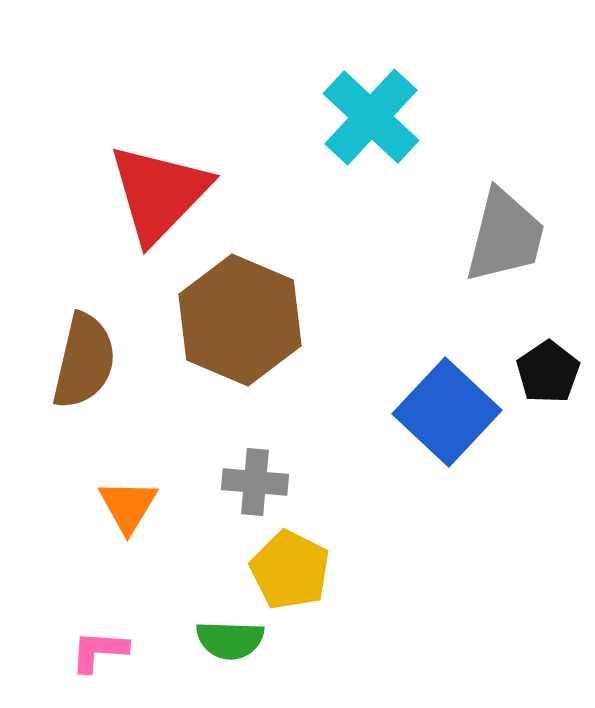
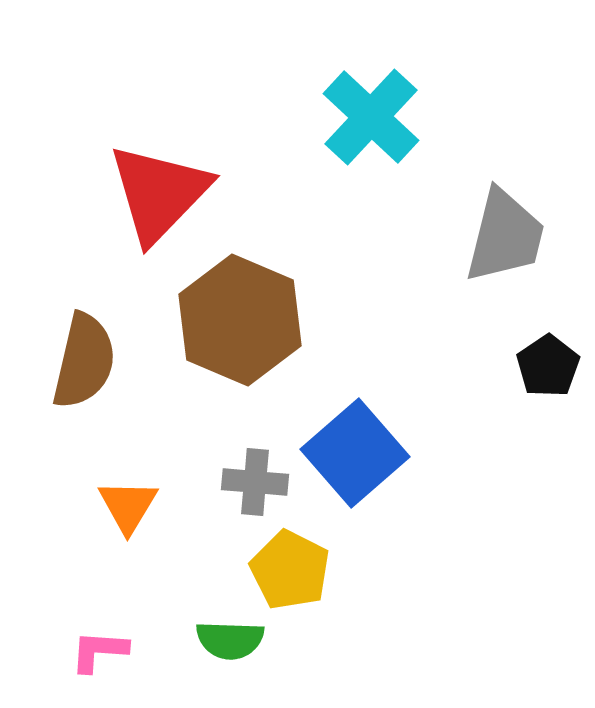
black pentagon: moved 6 px up
blue square: moved 92 px left, 41 px down; rotated 6 degrees clockwise
